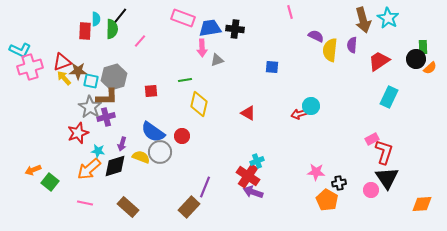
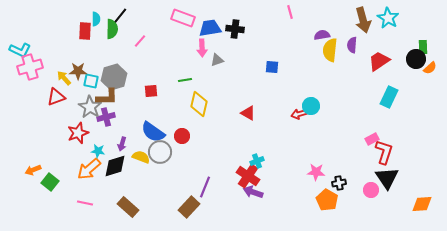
purple semicircle at (316, 36): moved 6 px right, 1 px up; rotated 35 degrees counterclockwise
red triangle at (62, 62): moved 6 px left, 35 px down
